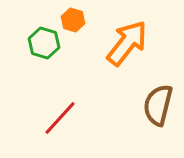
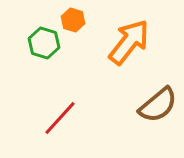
orange arrow: moved 2 px right, 1 px up
brown semicircle: rotated 144 degrees counterclockwise
